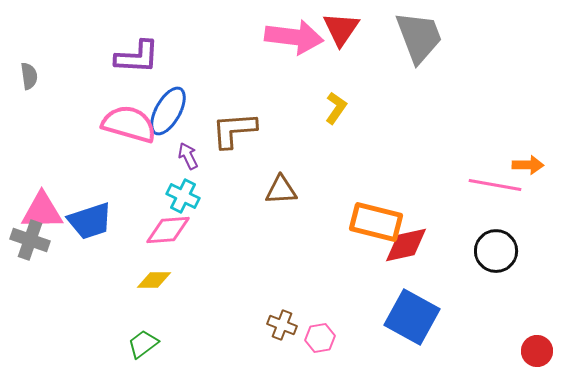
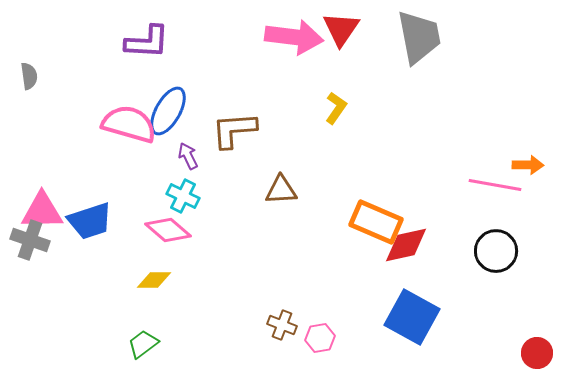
gray trapezoid: rotated 10 degrees clockwise
purple L-shape: moved 10 px right, 15 px up
orange rectangle: rotated 9 degrees clockwise
pink diamond: rotated 45 degrees clockwise
red circle: moved 2 px down
